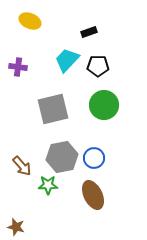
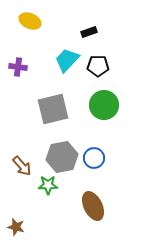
brown ellipse: moved 11 px down
